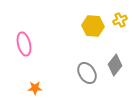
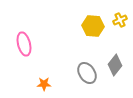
orange star: moved 9 px right, 4 px up
